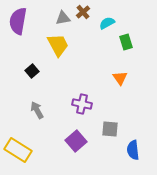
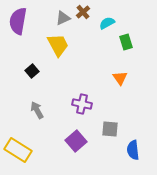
gray triangle: rotated 14 degrees counterclockwise
